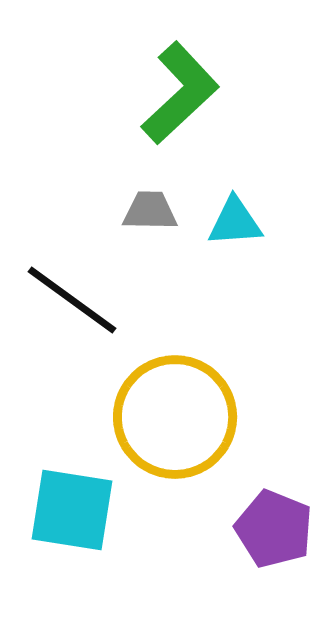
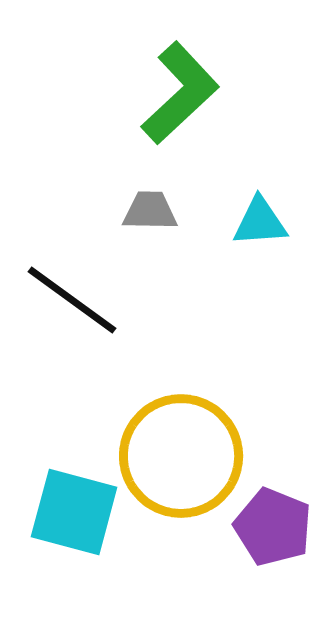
cyan triangle: moved 25 px right
yellow circle: moved 6 px right, 39 px down
cyan square: moved 2 px right, 2 px down; rotated 6 degrees clockwise
purple pentagon: moved 1 px left, 2 px up
